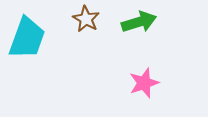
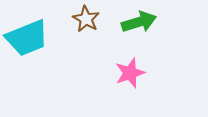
cyan trapezoid: rotated 48 degrees clockwise
pink star: moved 14 px left, 10 px up
